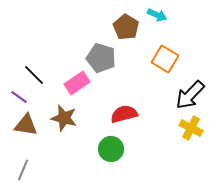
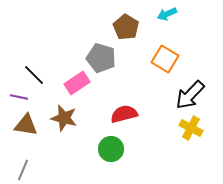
cyan arrow: moved 10 px right, 1 px up; rotated 132 degrees clockwise
purple line: rotated 24 degrees counterclockwise
